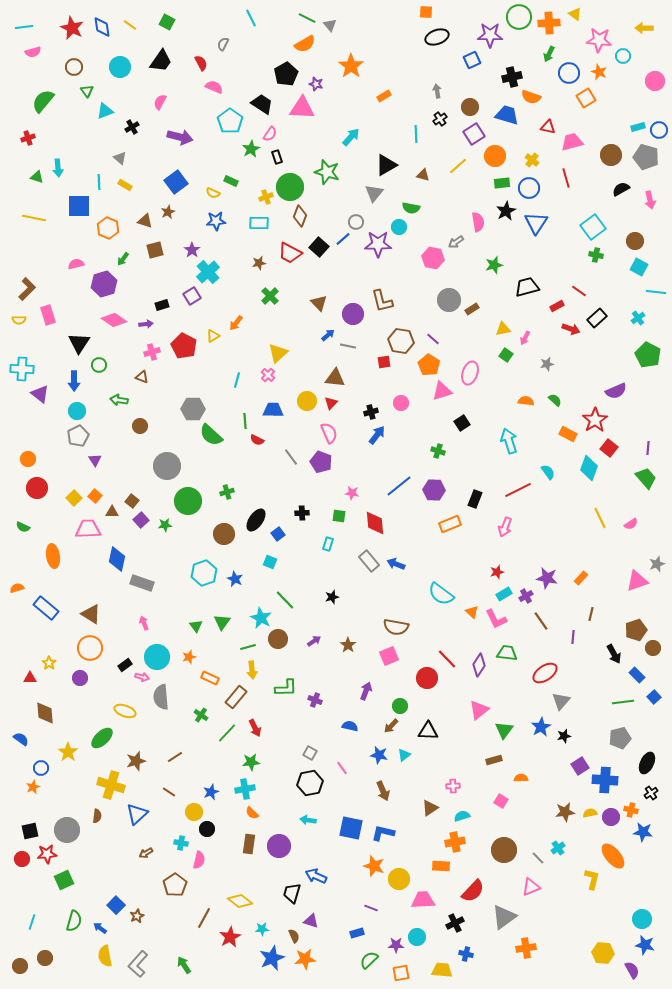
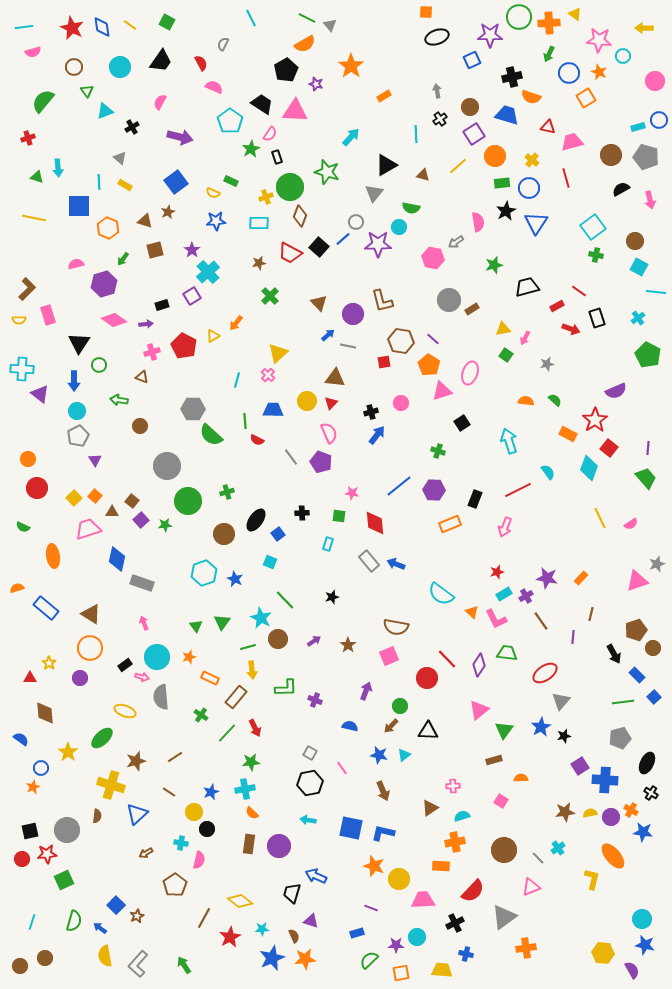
black pentagon at (286, 74): moved 4 px up
pink triangle at (302, 108): moved 7 px left, 3 px down
blue circle at (659, 130): moved 10 px up
black rectangle at (597, 318): rotated 66 degrees counterclockwise
pink trapezoid at (88, 529): rotated 16 degrees counterclockwise
black cross at (651, 793): rotated 24 degrees counterclockwise
orange cross at (631, 810): rotated 16 degrees clockwise
